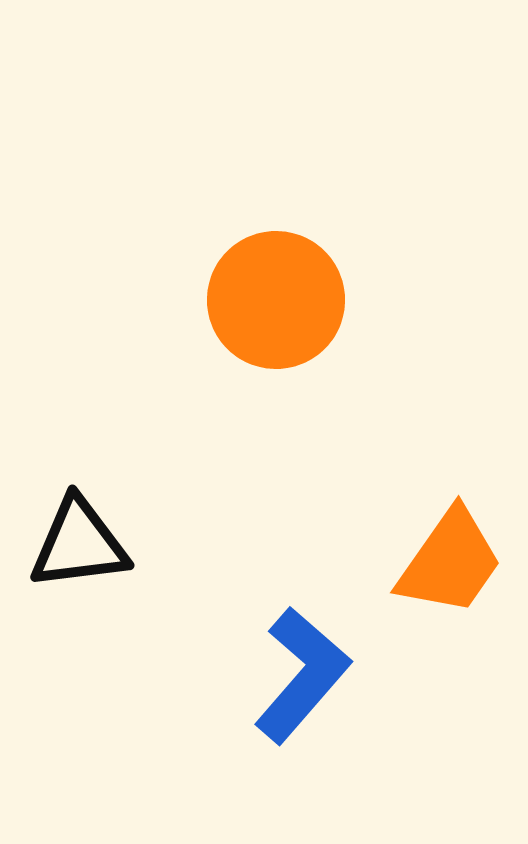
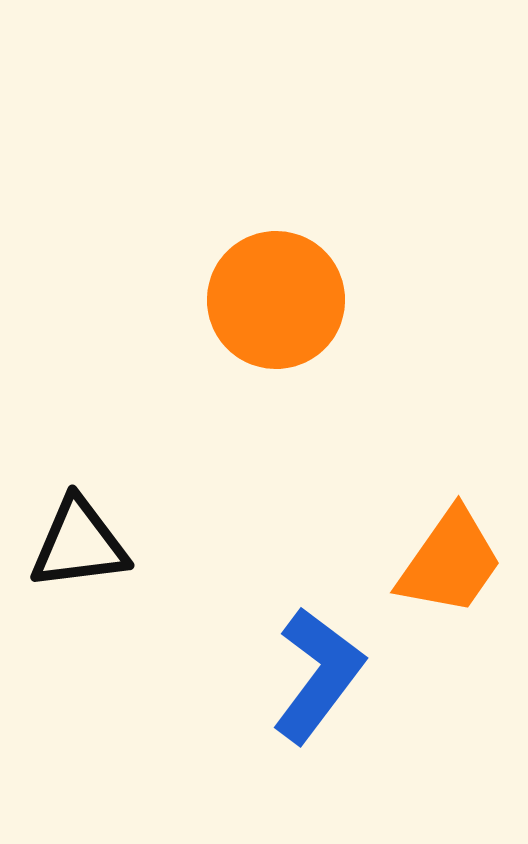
blue L-shape: moved 16 px right; rotated 4 degrees counterclockwise
